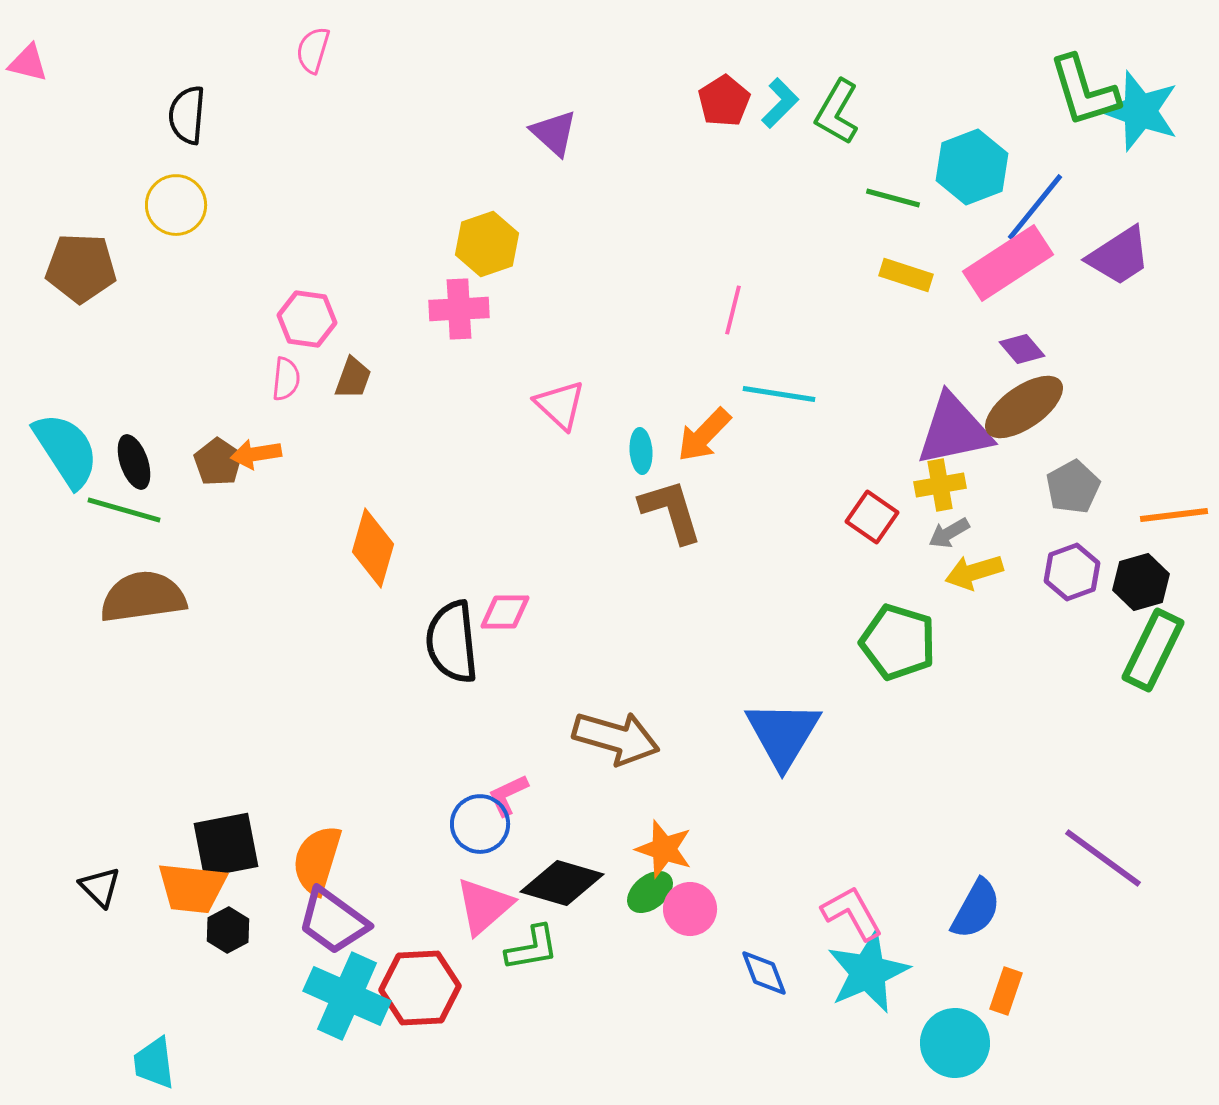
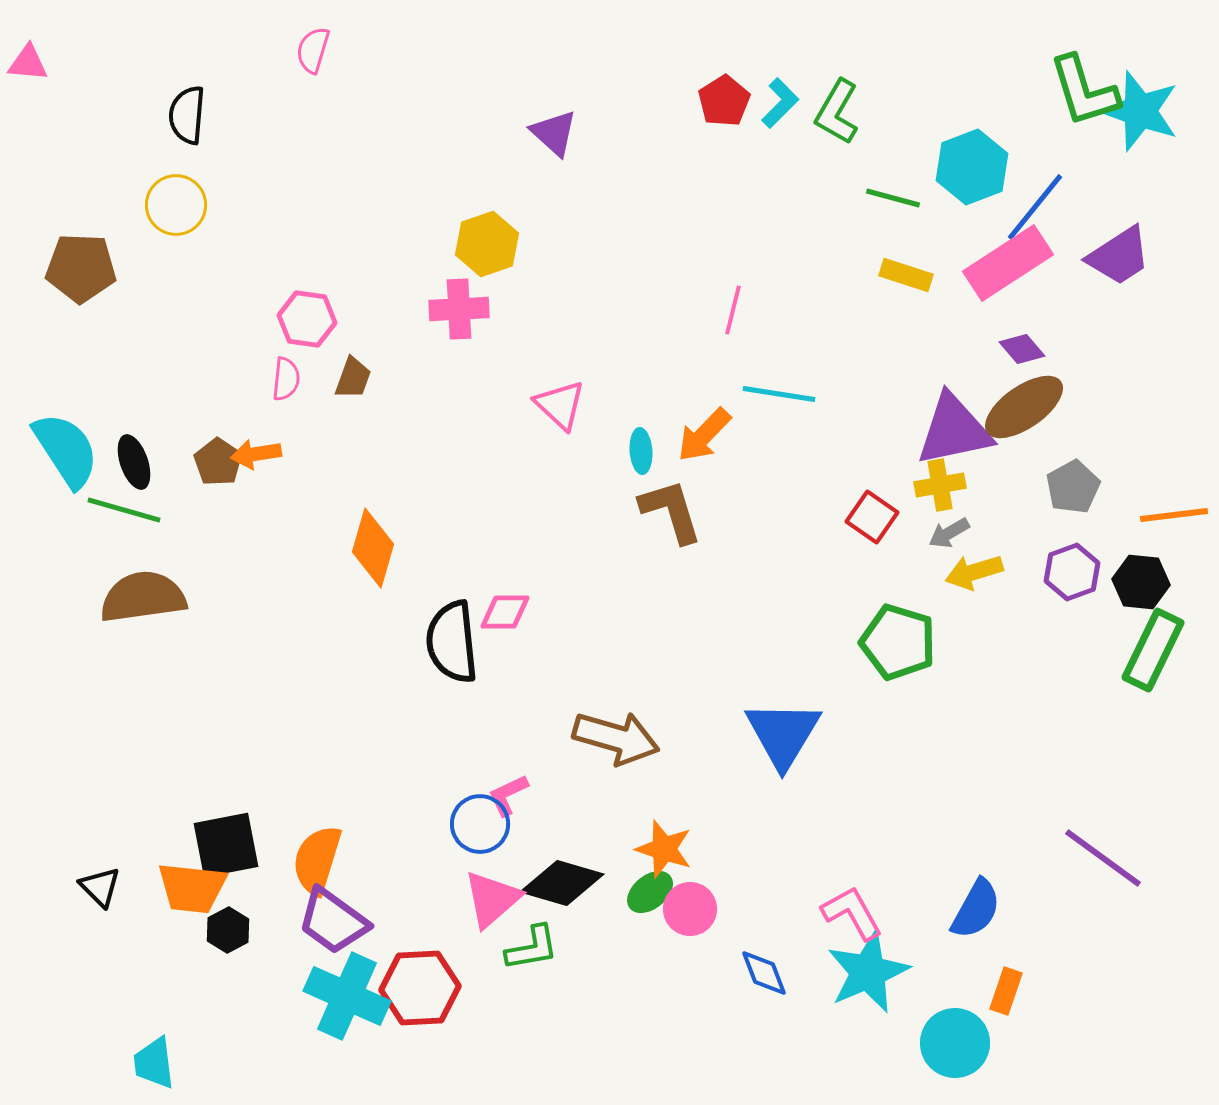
pink triangle at (28, 63): rotated 9 degrees counterclockwise
black hexagon at (1141, 582): rotated 22 degrees clockwise
pink triangle at (484, 906): moved 8 px right, 7 px up
